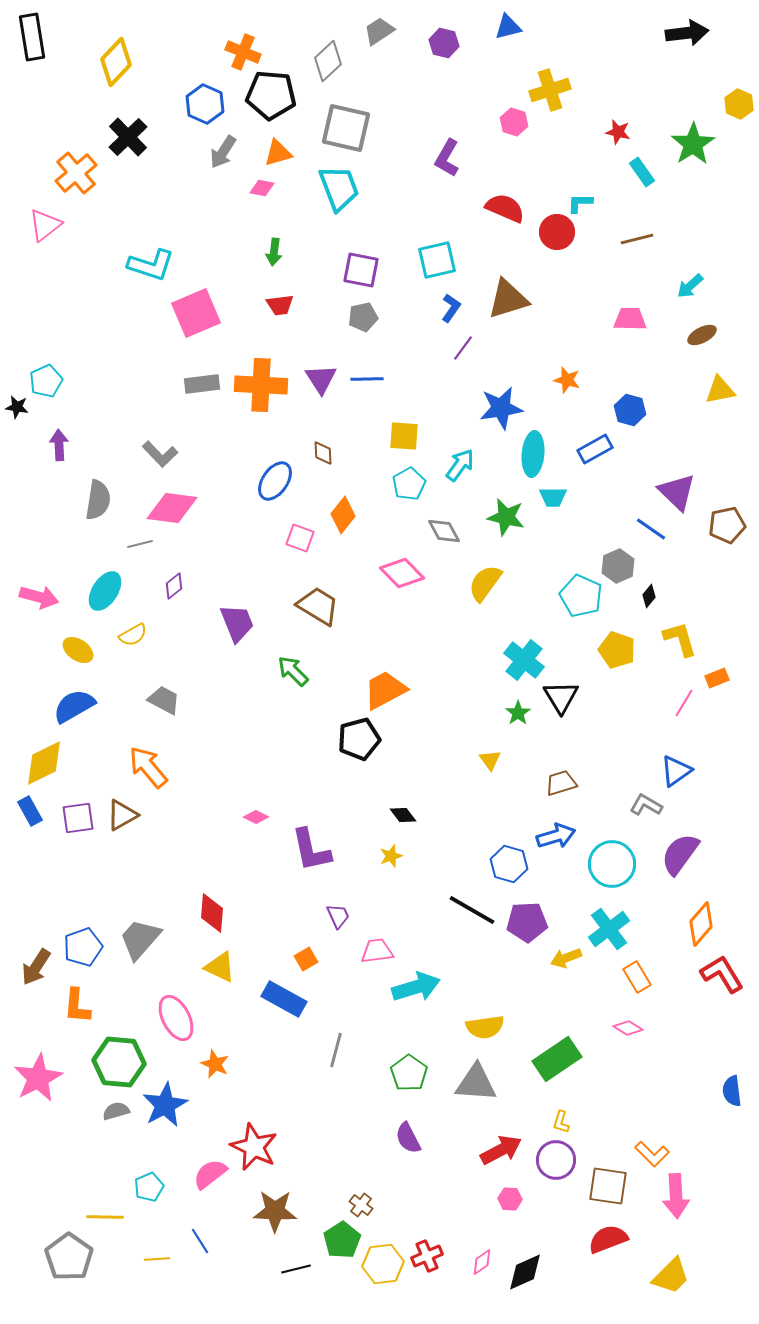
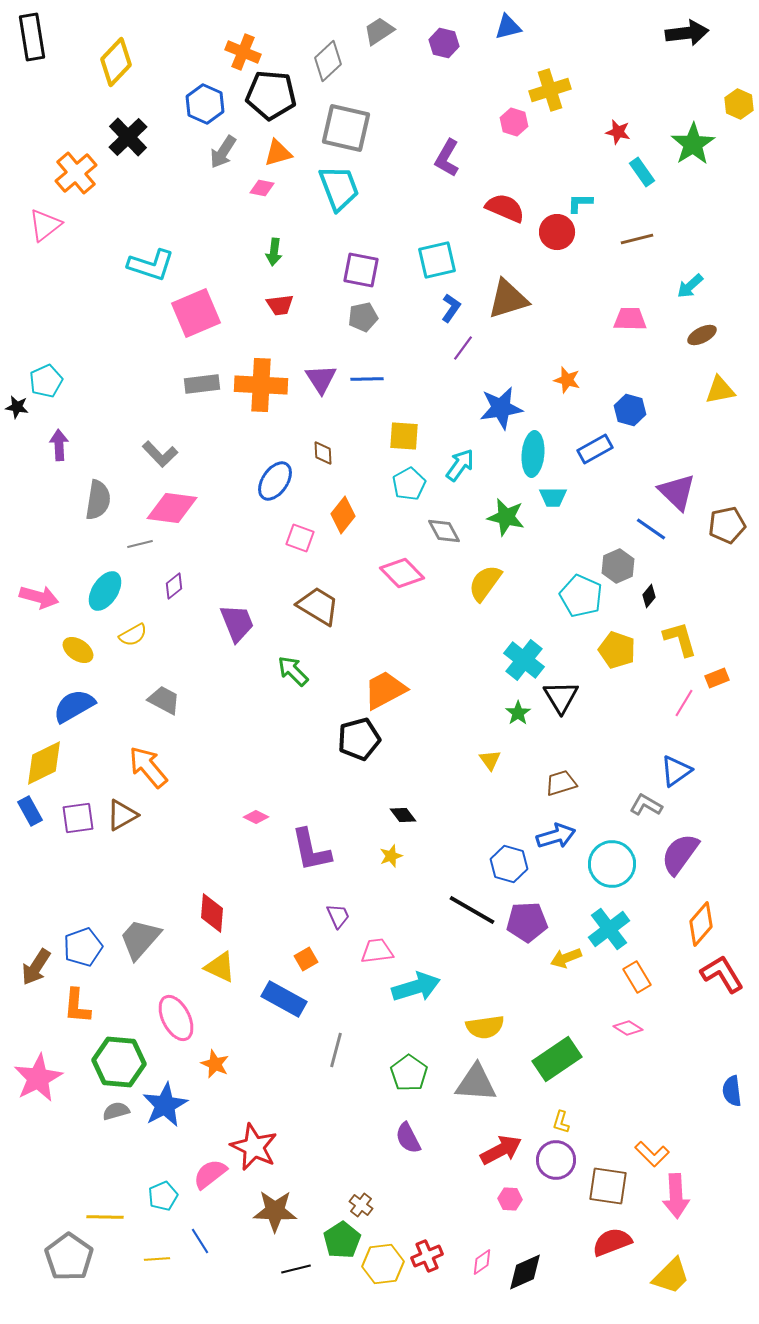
cyan pentagon at (149, 1187): moved 14 px right, 9 px down
red semicircle at (608, 1239): moved 4 px right, 3 px down
